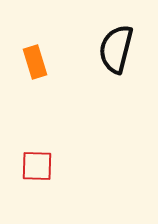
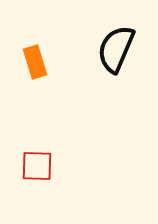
black semicircle: rotated 9 degrees clockwise
